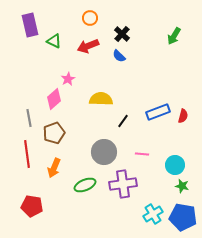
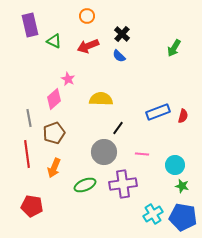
orange circle: moved 3 px left, 2 px up
green arrow: moved 12 px down
pink star: rotated 16 degrees counterclockwise
black line: moved 5 px left, 7 px down
